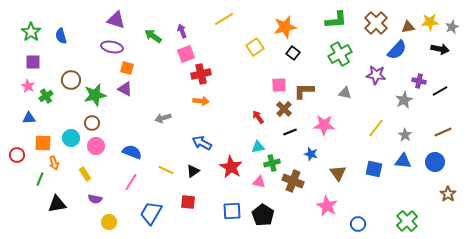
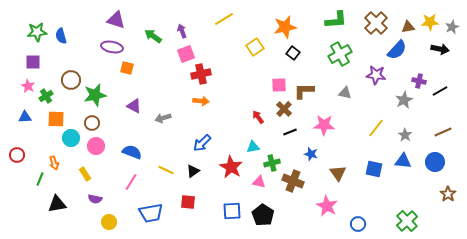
green star at (31, 32): moved 6 px right; rotated 30 degrees clockwise
purple triangle at (125, 89): moved 9 px right, 17 px down
blue triangle at (29, 118): moved 4 px left, 1 px up
orange square at (43, 143): moved 13 px right, 24 px up
blue arrow at (202, 143): rotated 72 degrees counterclockwise
cyan triangle at (258, 147): moved 5 px left
blue trapezoid at (151, 213): rotated 130 degrees counterclockwise
